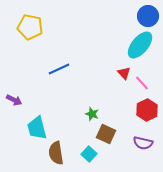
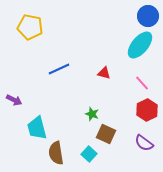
red triangle: moved 20 px left; rotated 32 degrees counterclockwise
purple semicircle: moved 1 px right; rotated 24 degrees clockwise
